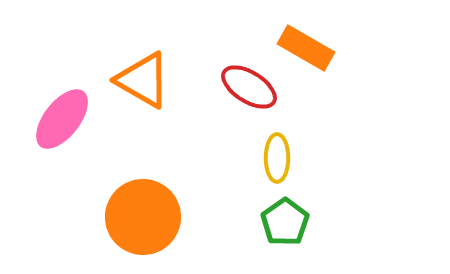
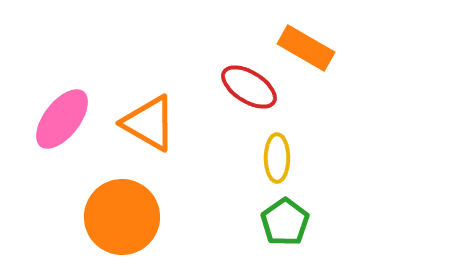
orange triangle: moved 6 px right, 43 px down
orange circle: moved 21 px left
